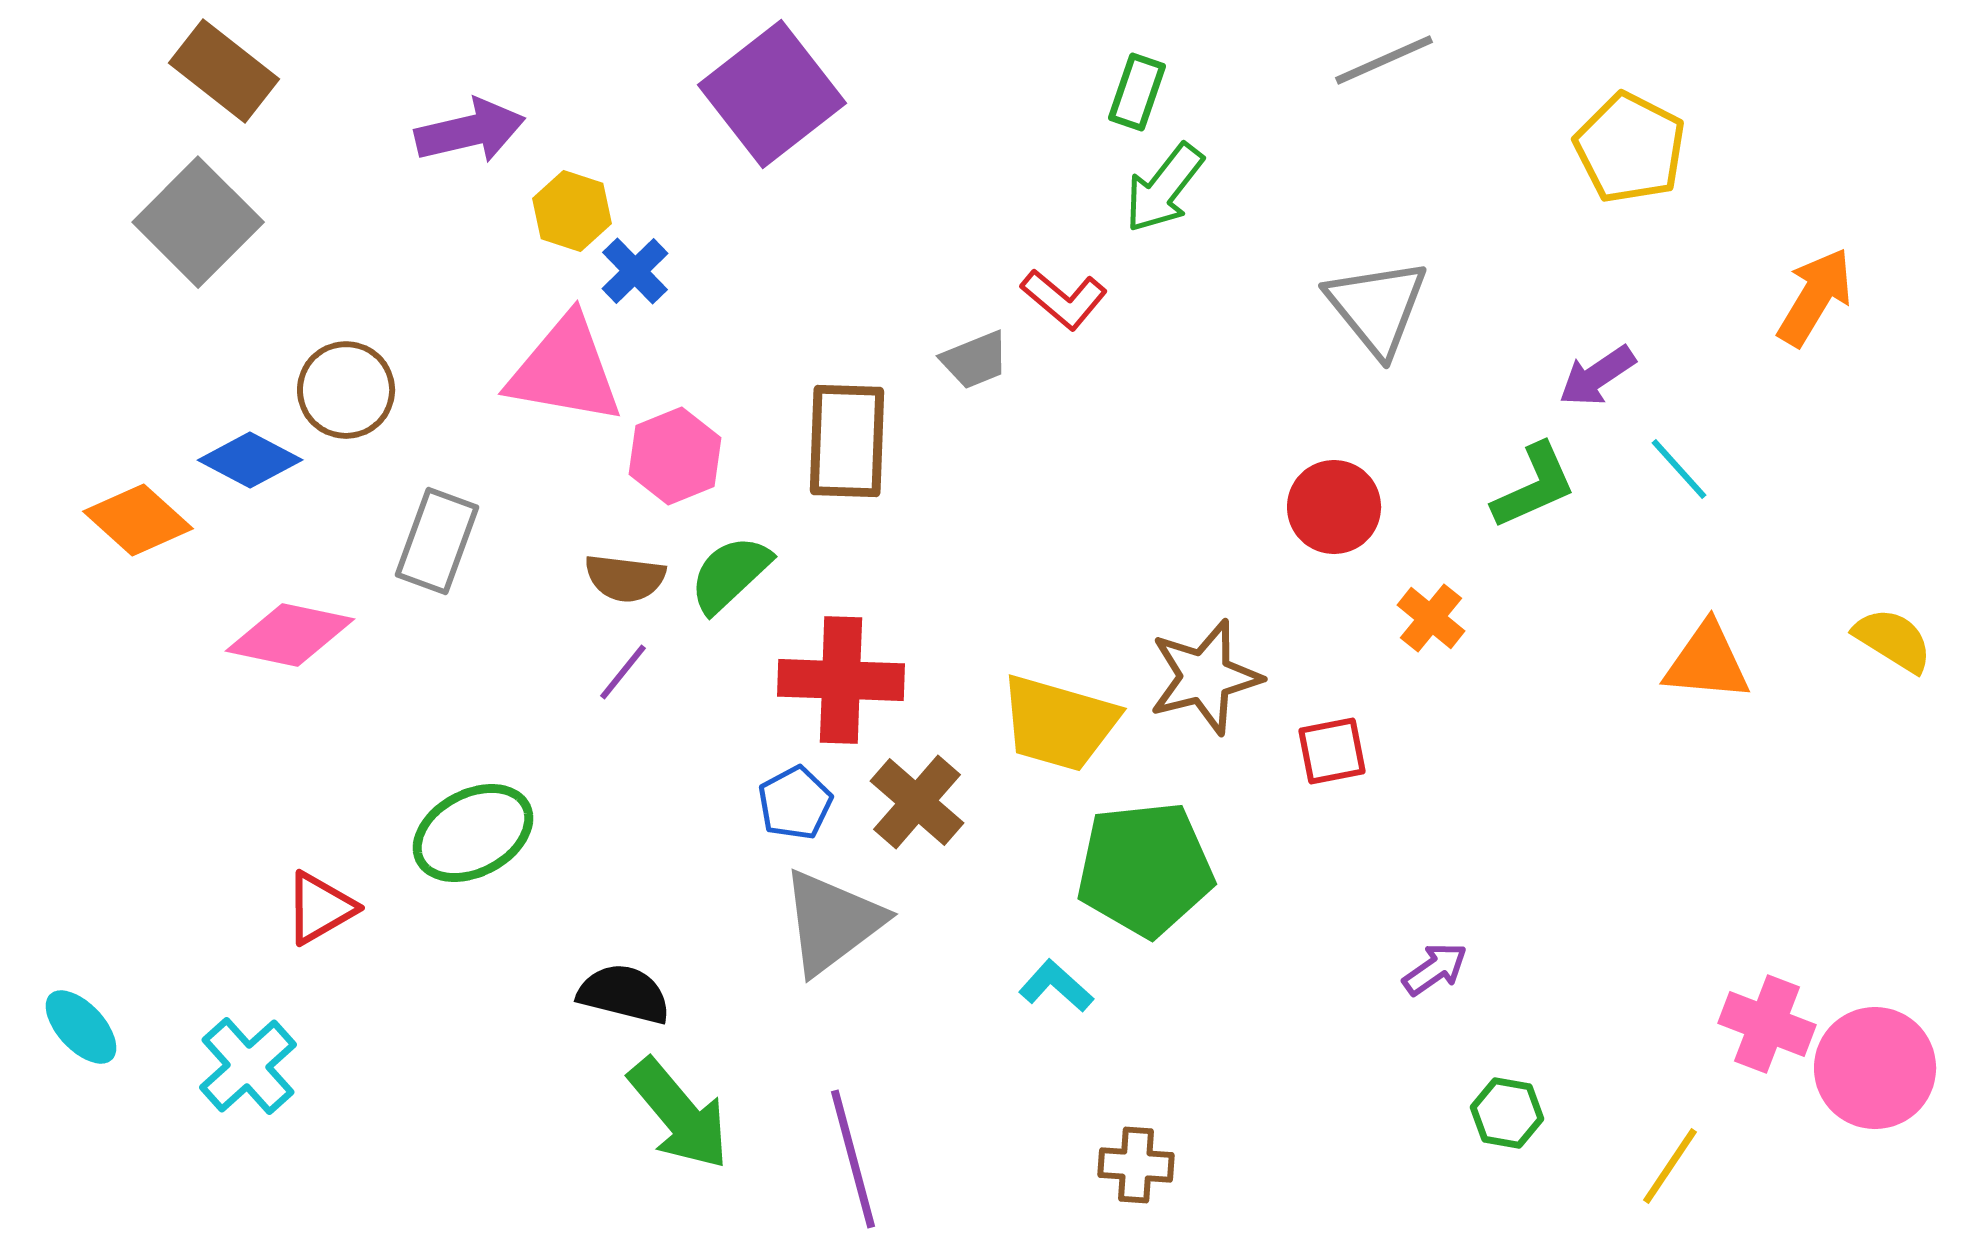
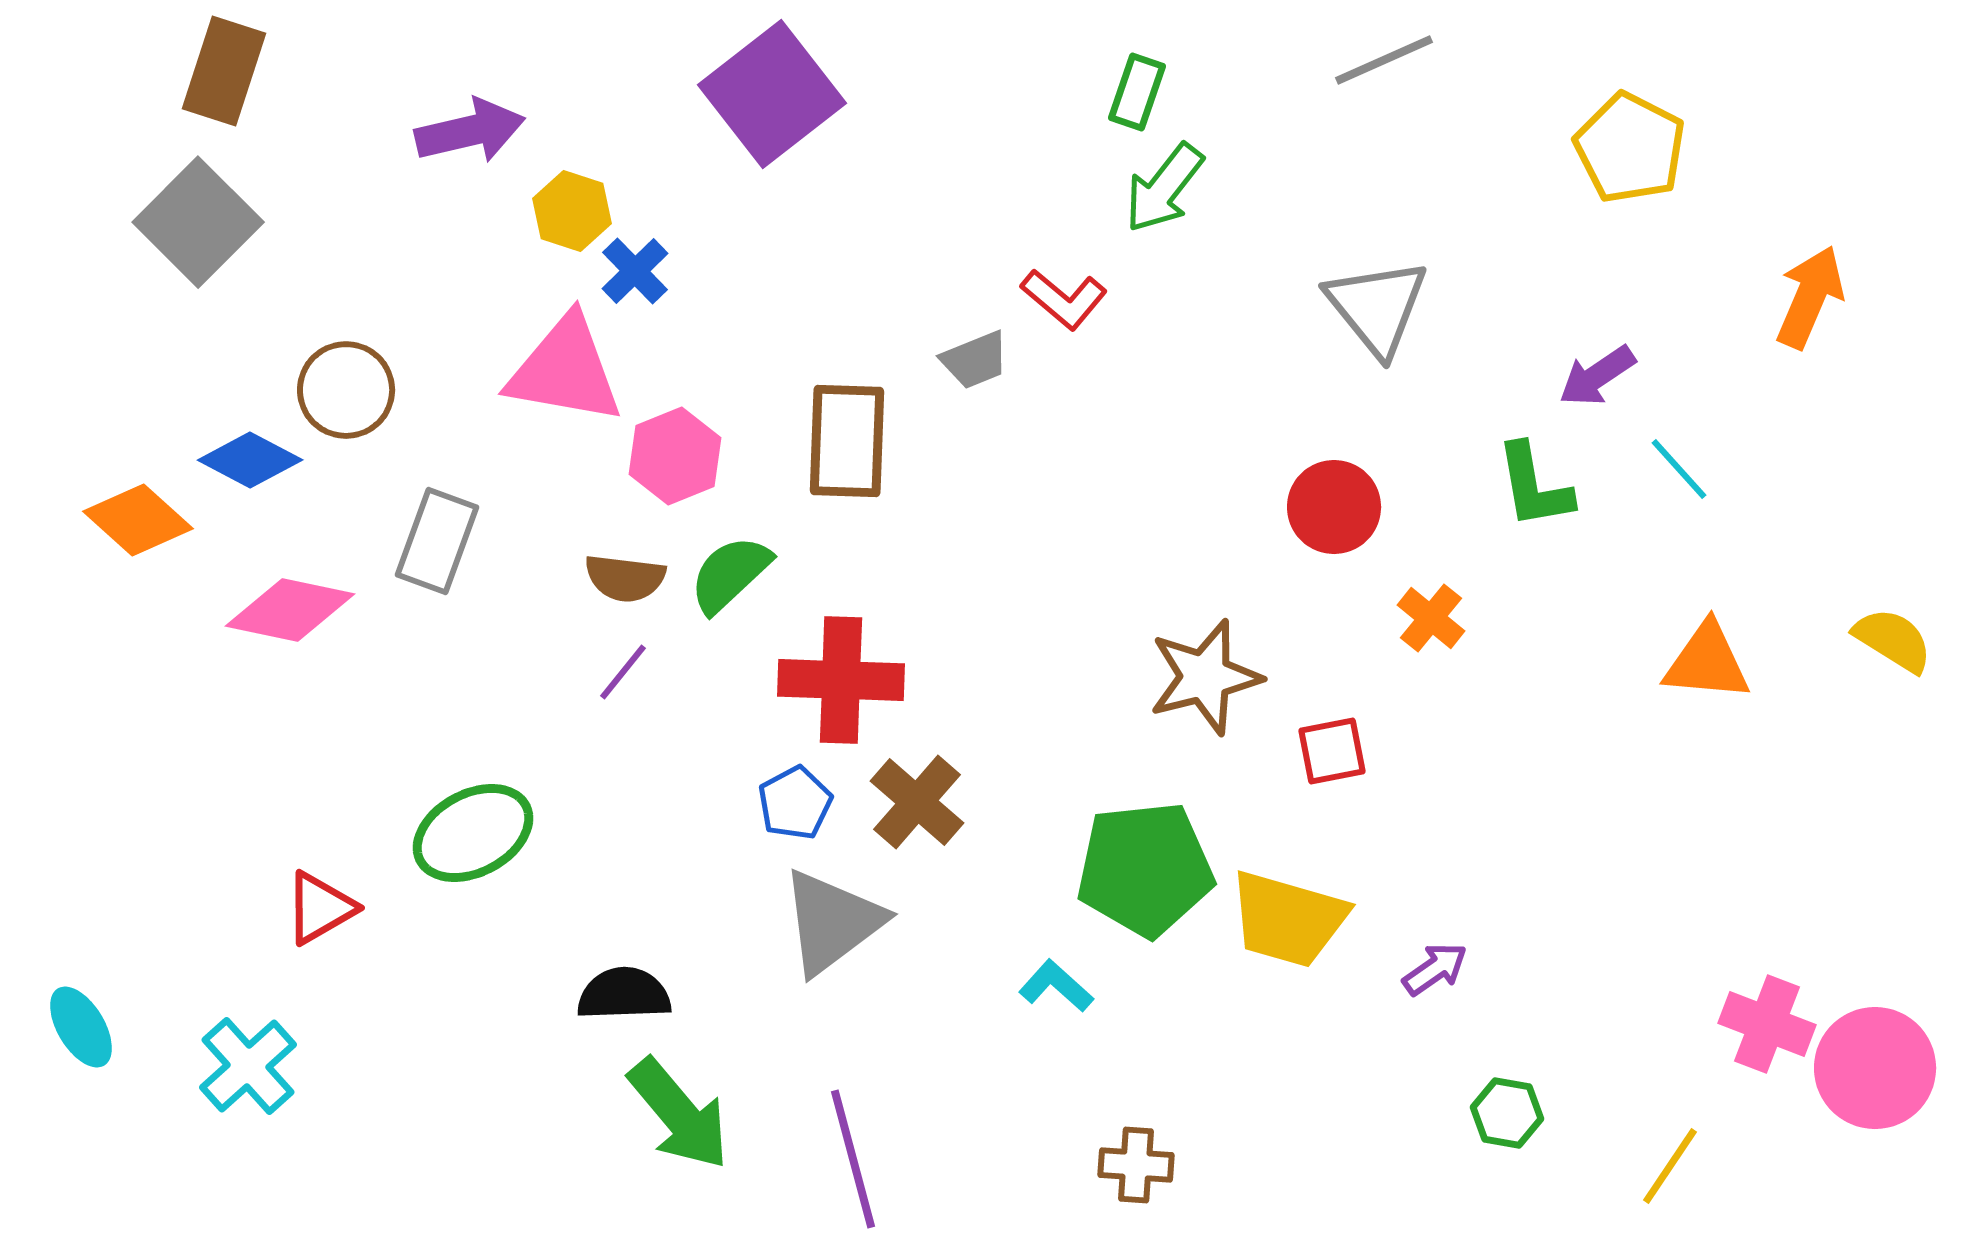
brown rectangle at (224, 71): rotated 70 degrees clockwise
orange arrow at (1815, 297): moved 5 px left; rotated 8 degrees counterclockwise
green L-shape at (1534, 486): rotated 104 degrees clockwise
pink diamond at (290, 635): moved 25 px up
yellow trapezoid at (1059, 723): moved 229 px right, 196 px down
black semicircle at (624, 994): rotated 16 degrees counterclockwise
cyan ellipse at (81, 1027): rotated 12 degrees clockwise
